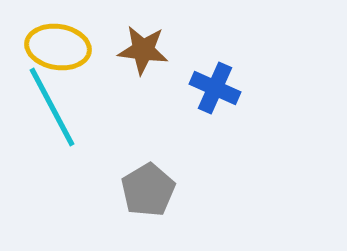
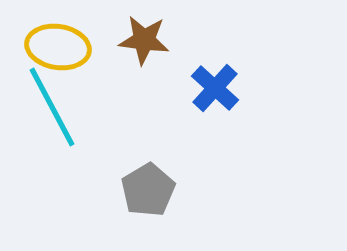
brown star: moved 1 px right, 10 px up
blue cross: rotated 18 degrees clockwise
